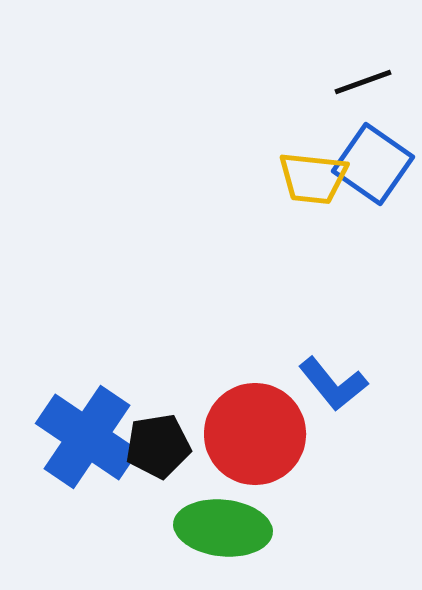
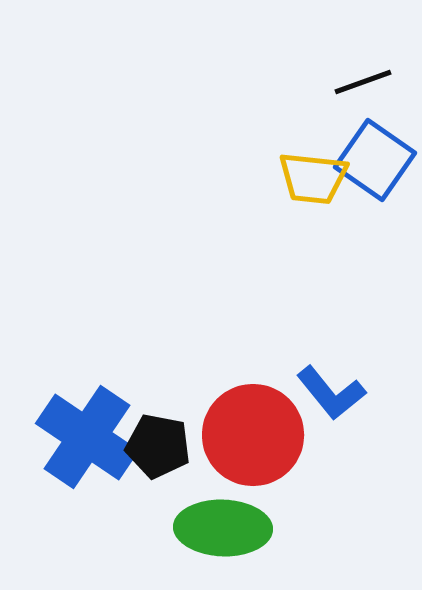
blue square: moved 2 px right, 4 px up
blue L-shape: moved 2 px left, 9 px down
red circle: moved 2 px left, 1 px down
black pentagon: rotated 20 degrees clockwise
green ellipse: rotated 4 degrees counterclockwise
